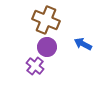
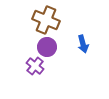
blue arrow: rotated 132 degrees counterclockwise
